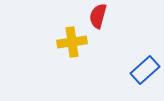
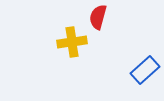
red semicircle: moved 1 px down
